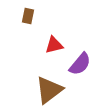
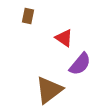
red triangle: moved 10 px right, 7 px up; rotated 48 degrees clockwise
